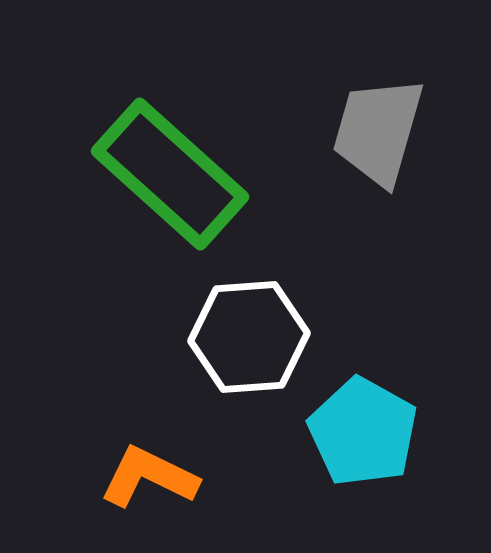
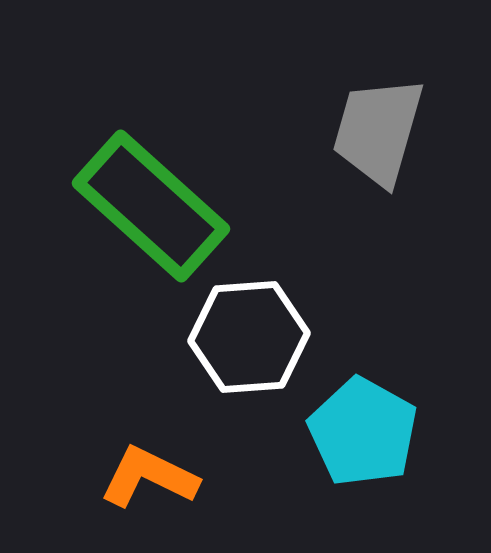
green rectangle: moved 19 px left, 32 px down
